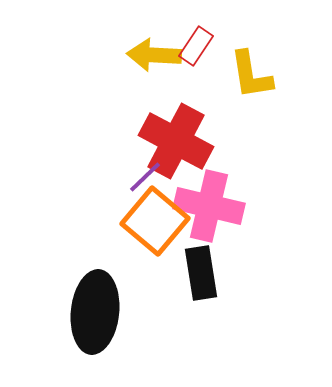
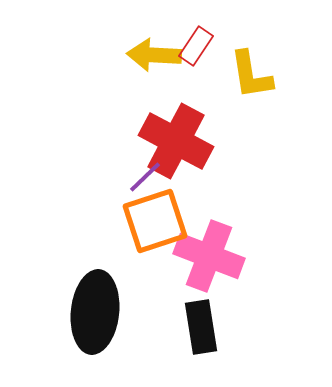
pink cross: moved 50 px down; rotated 8 degrees clockwise
orange square: rotated 32 degrees clockwise
black rectangle: moved 54 px down
